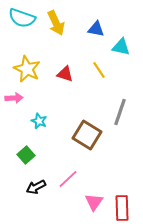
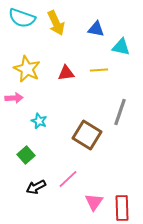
yellow line: rotated 60 degrees counterclockwise
red triangle: moved 1 px right, 1 px up; rotated 24 degrees counterclockwise
